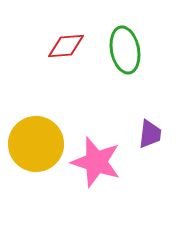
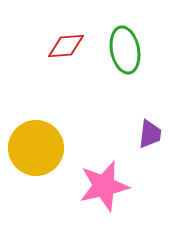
yellow circle: moved 4 px down
pink star: moved 8 px right, 24 px down; rotated 30 degrees counterclockwise
